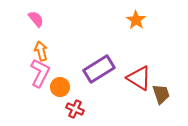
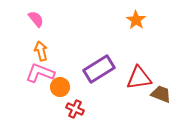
pink L-shape: rotated 96 degrees counterclockwise
red triangle: rotated 40 degrees counterclockwise
brown trapezoid: rotated 50 degrees counterclockwise
